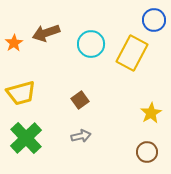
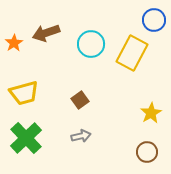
yellow trapezoid: moved 3 px right
